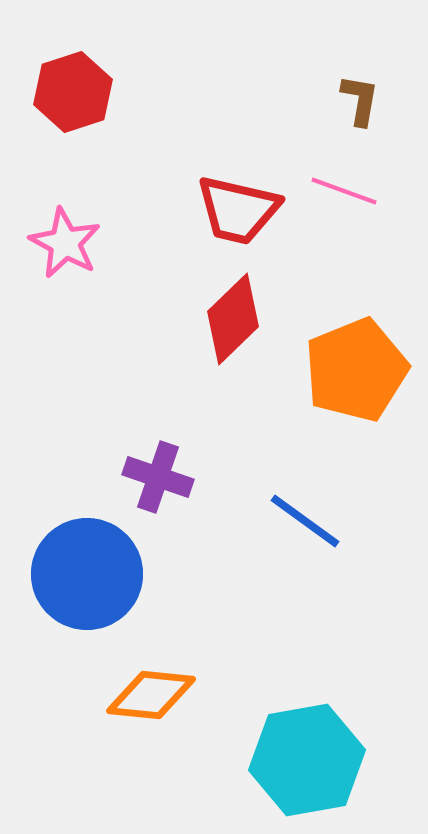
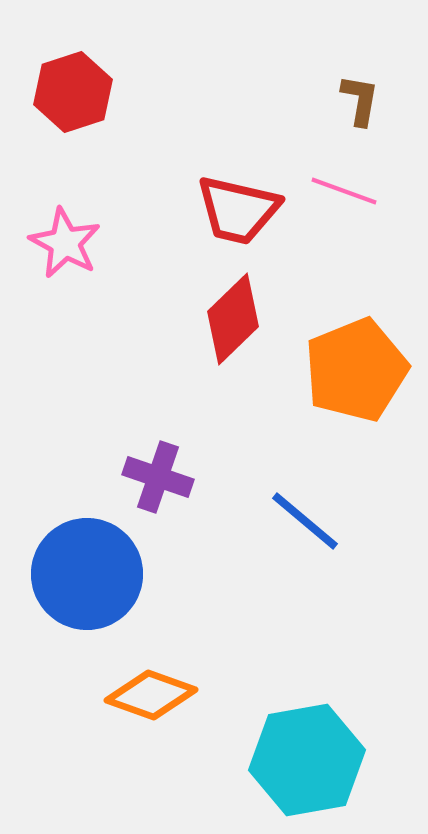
blue line: rotated 4 degrees clockwise
orange diamond: rotated 14 degrees clockwise
